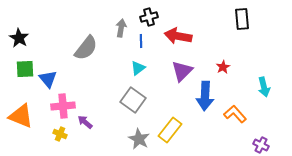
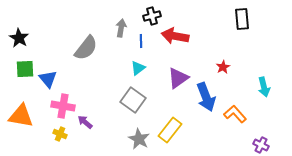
black cross: moved 3 px right, 1 px up
red arrow: moved 3 px left
purple triangle: moved 4 px left, 7 px down; rotated 10 degrees clockwise
blue arrow: moved 1 px right, 1 px down; rotated 24 degrees counterclockwise
pink cross: rotated 15 degrees clockwise
orange triangle: rotated 12 degrees counterclockwise
